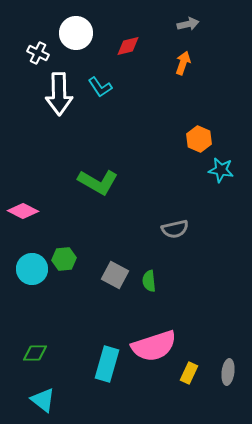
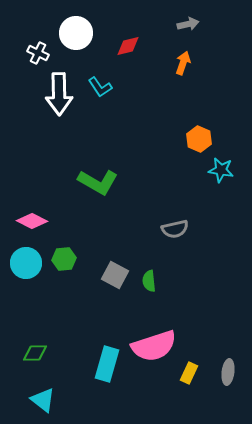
pink diamond: moved 9 px right, 10 px down
cyan circle: moved 6 px left, 6 px up
